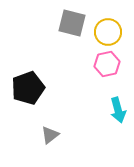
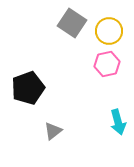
gray square: rotated 20 degrees clockwise
yellow circle: moved 1 px right, 1 px up
cyan arrow: moved 12 px down
gray triangle: moved 3 px right, 4 px up
